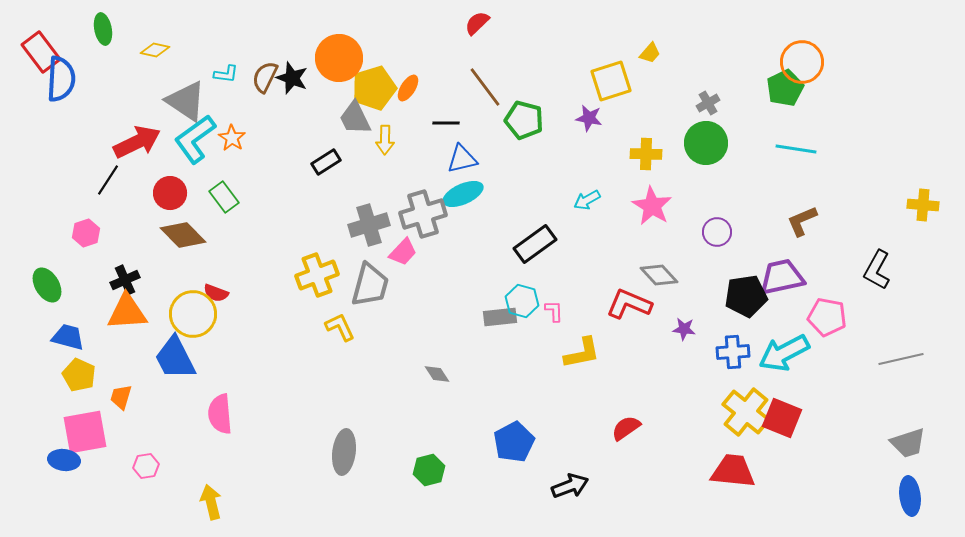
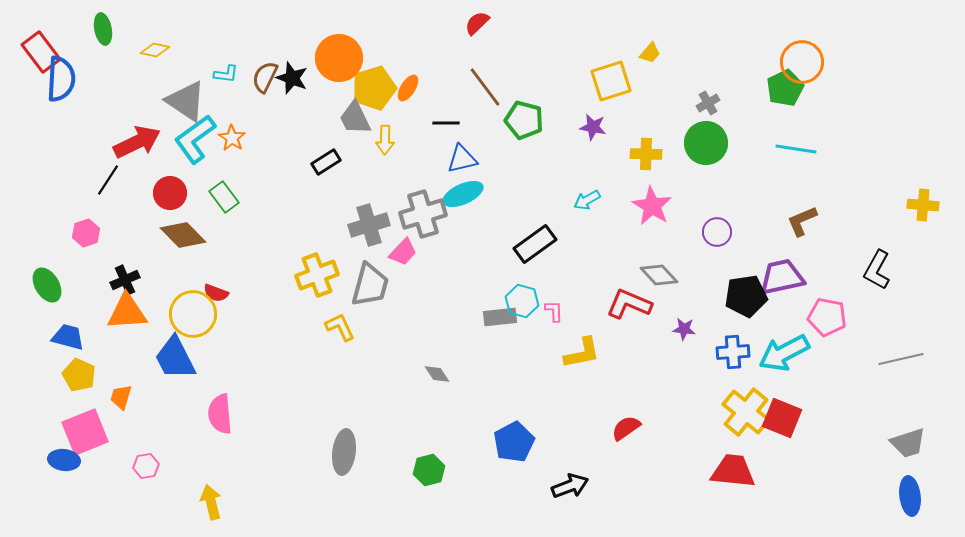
purple star at (589, 118): moved 4 px right, 9 px down
pink square at (85, 432): rotated 12 degrees counterclockwise
